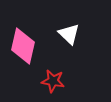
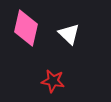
pink diamond: moved 3 px right, 18 px up
